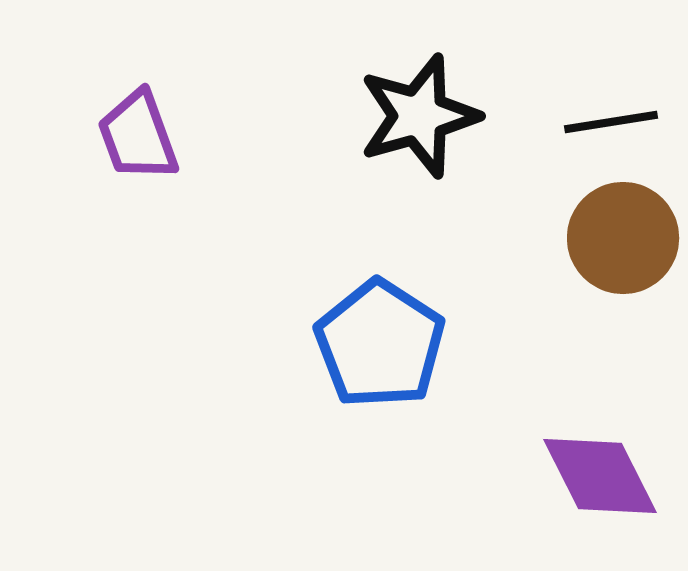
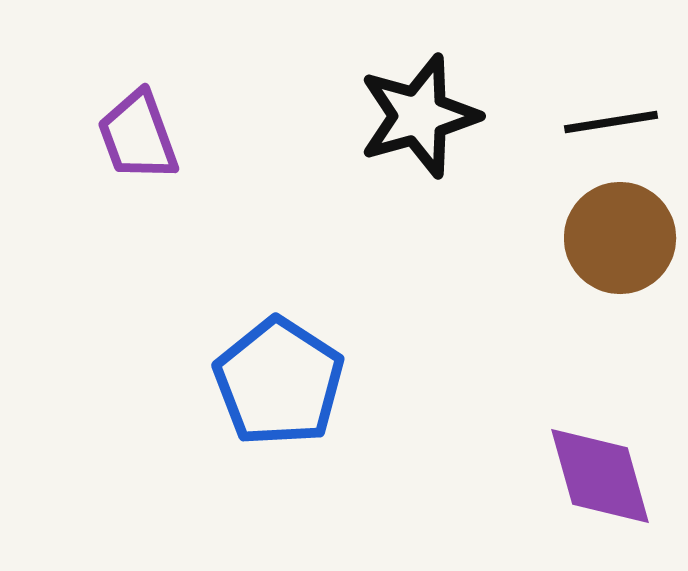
brown circle: moved 3 px left
blue pentagon: moved 101 px left, 38 px down
purple diamond: rotated 11 degrees clockwise
